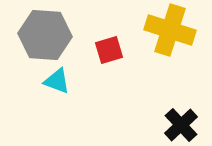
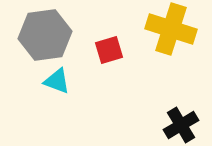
yellow cross: moved 1 px right, 1 px up
gray hexagon: rotated 12 degrees counterclockwise
black cross: rotated 12 degrees clockwise
